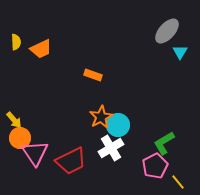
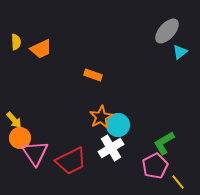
cyan triangle: rotated 21 degrees clockwise
